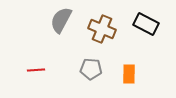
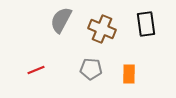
black rectangle: rotated 55 degrees clockwise
red line: rotated 18 degrees counterclockwise
